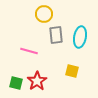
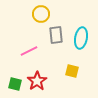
yellow circle: moved 3 px left
cyan ellipse: moved 1 px right, 1 px down
pink line: rotated 42 degrees counterclockwise
green square: moved 1 px left, 1 px down
